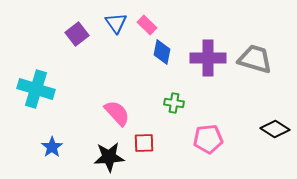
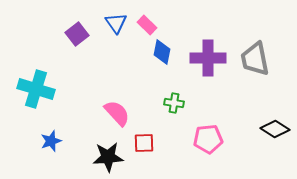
gray trapezoid: rotated 117 degrees counterclockwise
blue star: moved 1 px left, 6 px up; rotated 15 degrees clockwise
black star: moved 1 px left
